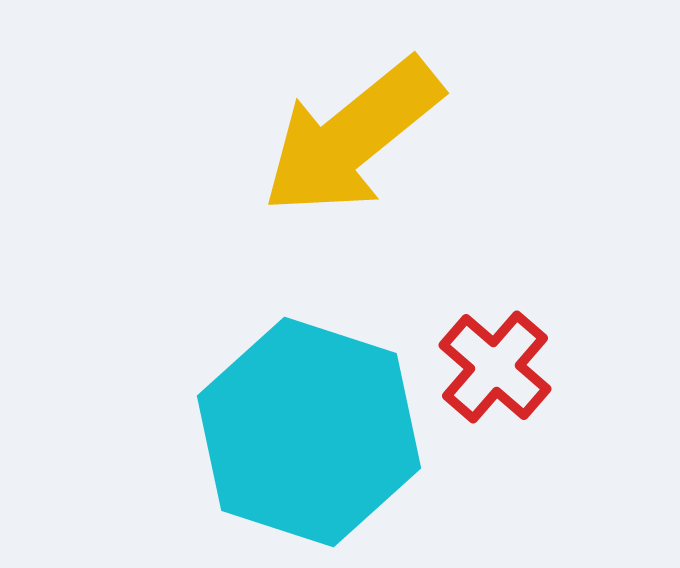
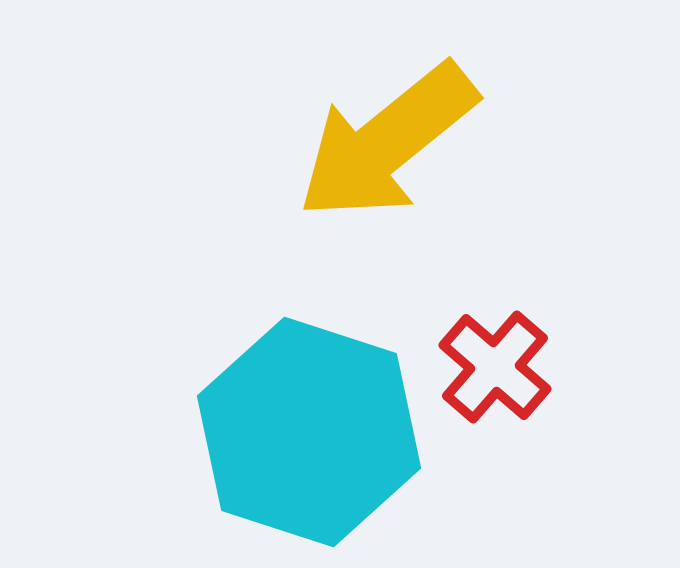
yellow arrow: moved 35 px right, 5 px down
